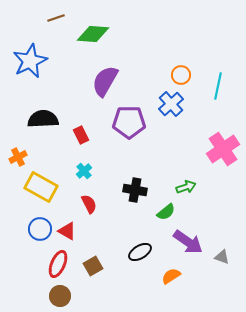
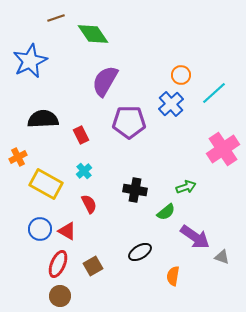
green diamond: rotated 52 degrees clockwise
cyan line: moved 4 px left, 7 px down; rotated 36 degrees clockwise
yellow rectangle: moved 5 px right, 3 px up
purple arrow: moved 7 px right, 5 px up
orange semicircle: moved 2 px right; rotated 48 degrees counterclockwise
